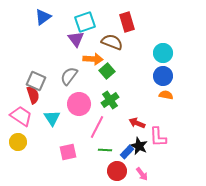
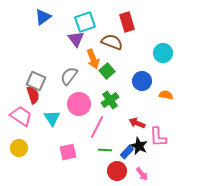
orange arrow: rotated 66 degrees clockwise
blue circle: moved 21 px left, 5 px down
yellow circle: moved 1 px right, 6 px down
